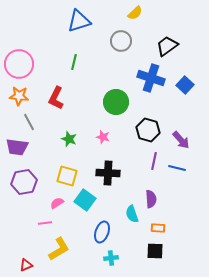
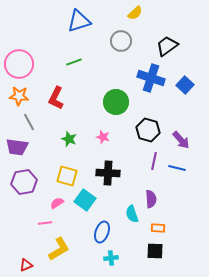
green line: rotated 56 degrees clockwise
